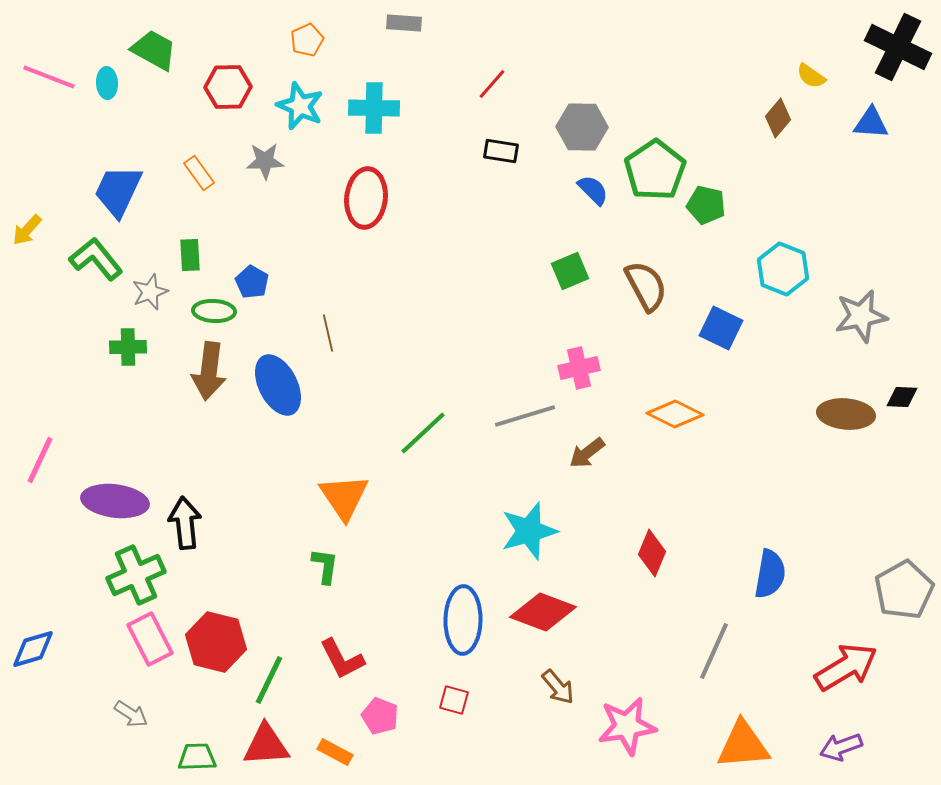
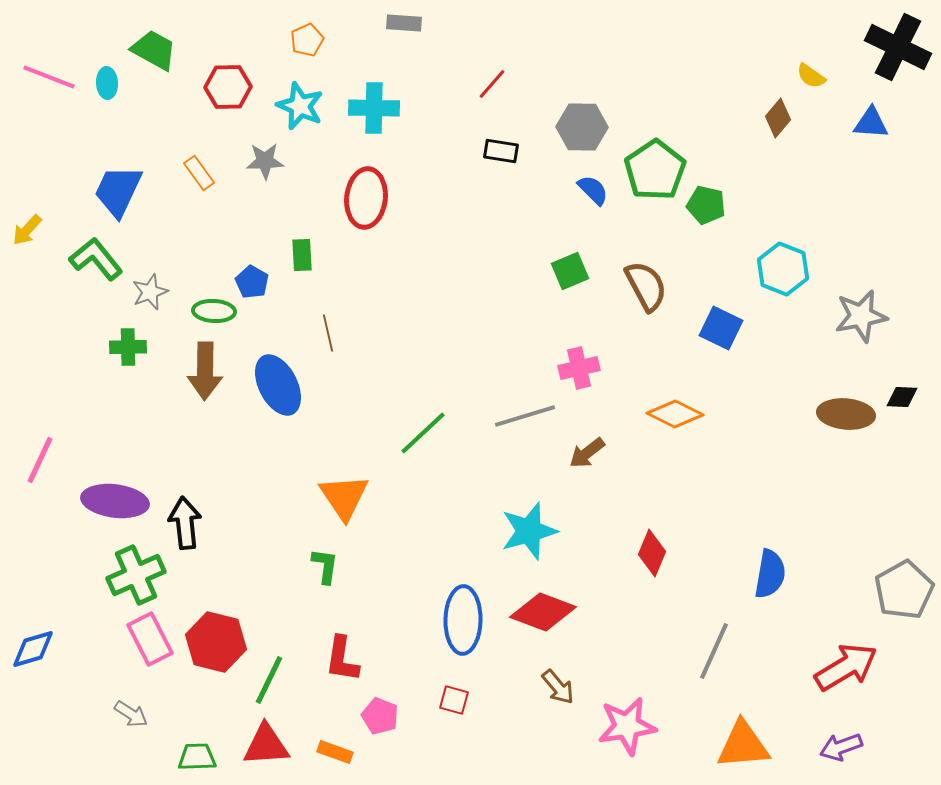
green rectangle at (190, 255): moved 112 px right
brown arrow at (209, 371): moved 4 px left; rotated 6 degrees counterclockwise
red L-shape at (342, 659): rotated 36 degrees clockwise
orange rectangle at (335, 752): rotated 8 degrees counterclockwise
